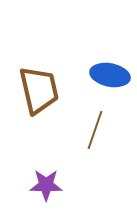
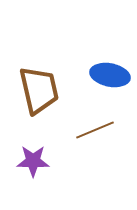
brown line: rotated 48 degrees clockwise
purple star: moved 13 px left, 24 px up
